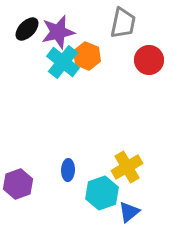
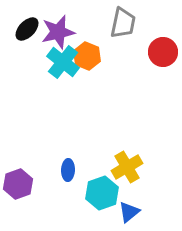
red circle: moved 14 px right, 8 px up
